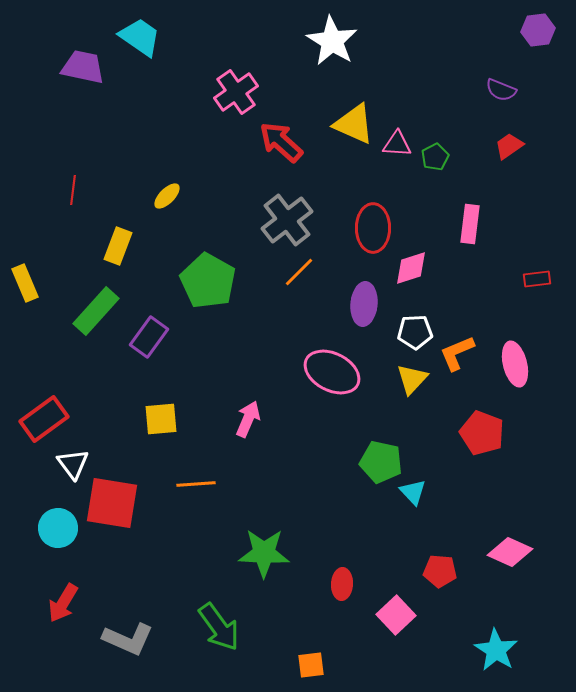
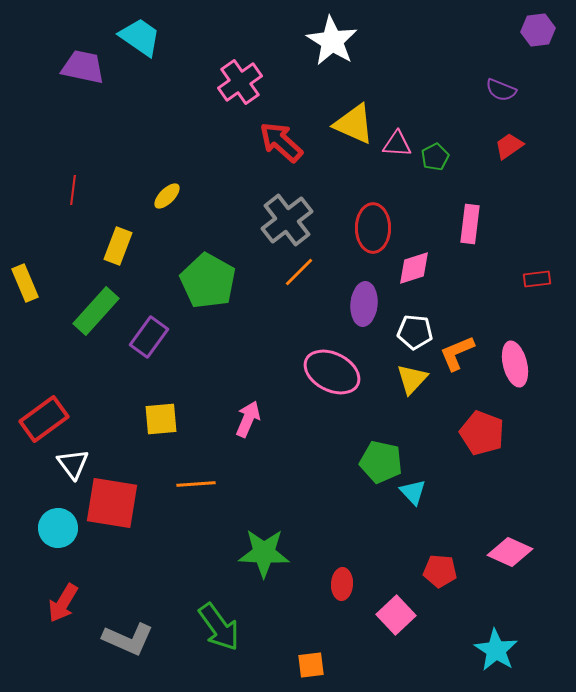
pink cross at (236, 92): moved 4 px right, 10 px up
pink diamond at (411, 268): moved 3 px right
white pentagon at (415, 332): rotated 8 degrees clockwise
